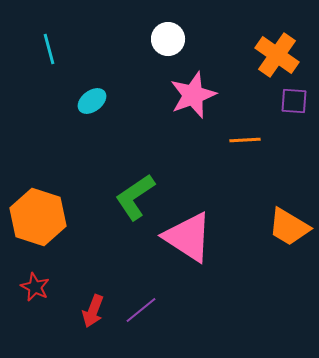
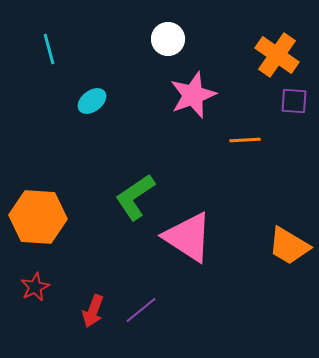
orange hexagon: rotated 14 degrees counterclockwise
orange trapezoid: moved 19 px down
red star: rotated 20 degrees clockwise
